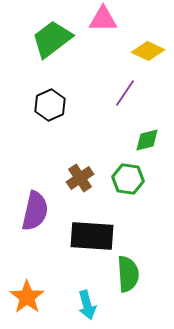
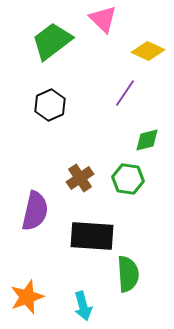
pink triangle: rotated 44 degrees clockwise
green trapezoid: moved 2 px down
orange star: rotated 16 degrees clockwise
cyan arrow: moved 4 px left, 1 px down
